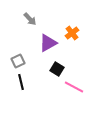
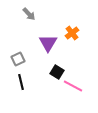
gray arrow: moved 1 px left, 5 px up
purple triangle: rotated 30 degrees counterclockwise
gray square: moved 2 px up
black square: moved 3 px down
pink line: moved 1 px left, 1 px up
